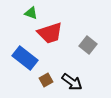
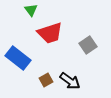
green triangle: moved 3 px up; rotated 32 degrees clockwise
gray square: rotated 18 degrees clockwise
blue rectangle: moved 7 px left
black arrow: moved 2 px left, 1 px up
